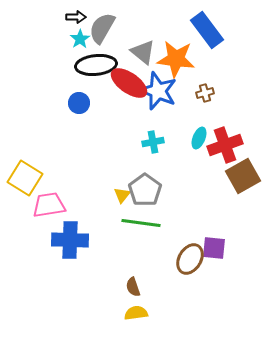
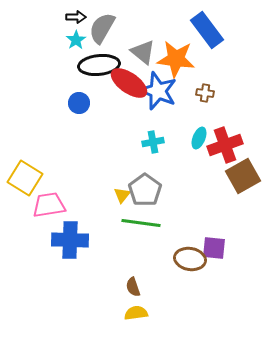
cyan star: moved 4 px left, 1 px down
black ellipse: moved 3 px right
brown cross: rotated 24 degrees clockwise
brown ellipse: rotated 68 degrees clockwise
